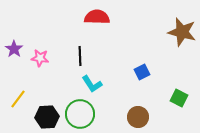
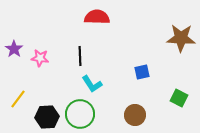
brown star: moved 1 px left, 6 px down; rotated 12 degrees counterclockwise
blue square: rotated 14 degrees clockwise
brown circle: moved 3 px left, 2 px up
